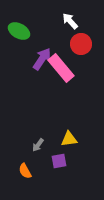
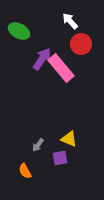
yellow triangle: rotated 30 degrees clockwise
purple square: moved 1 px right, 3 px up
